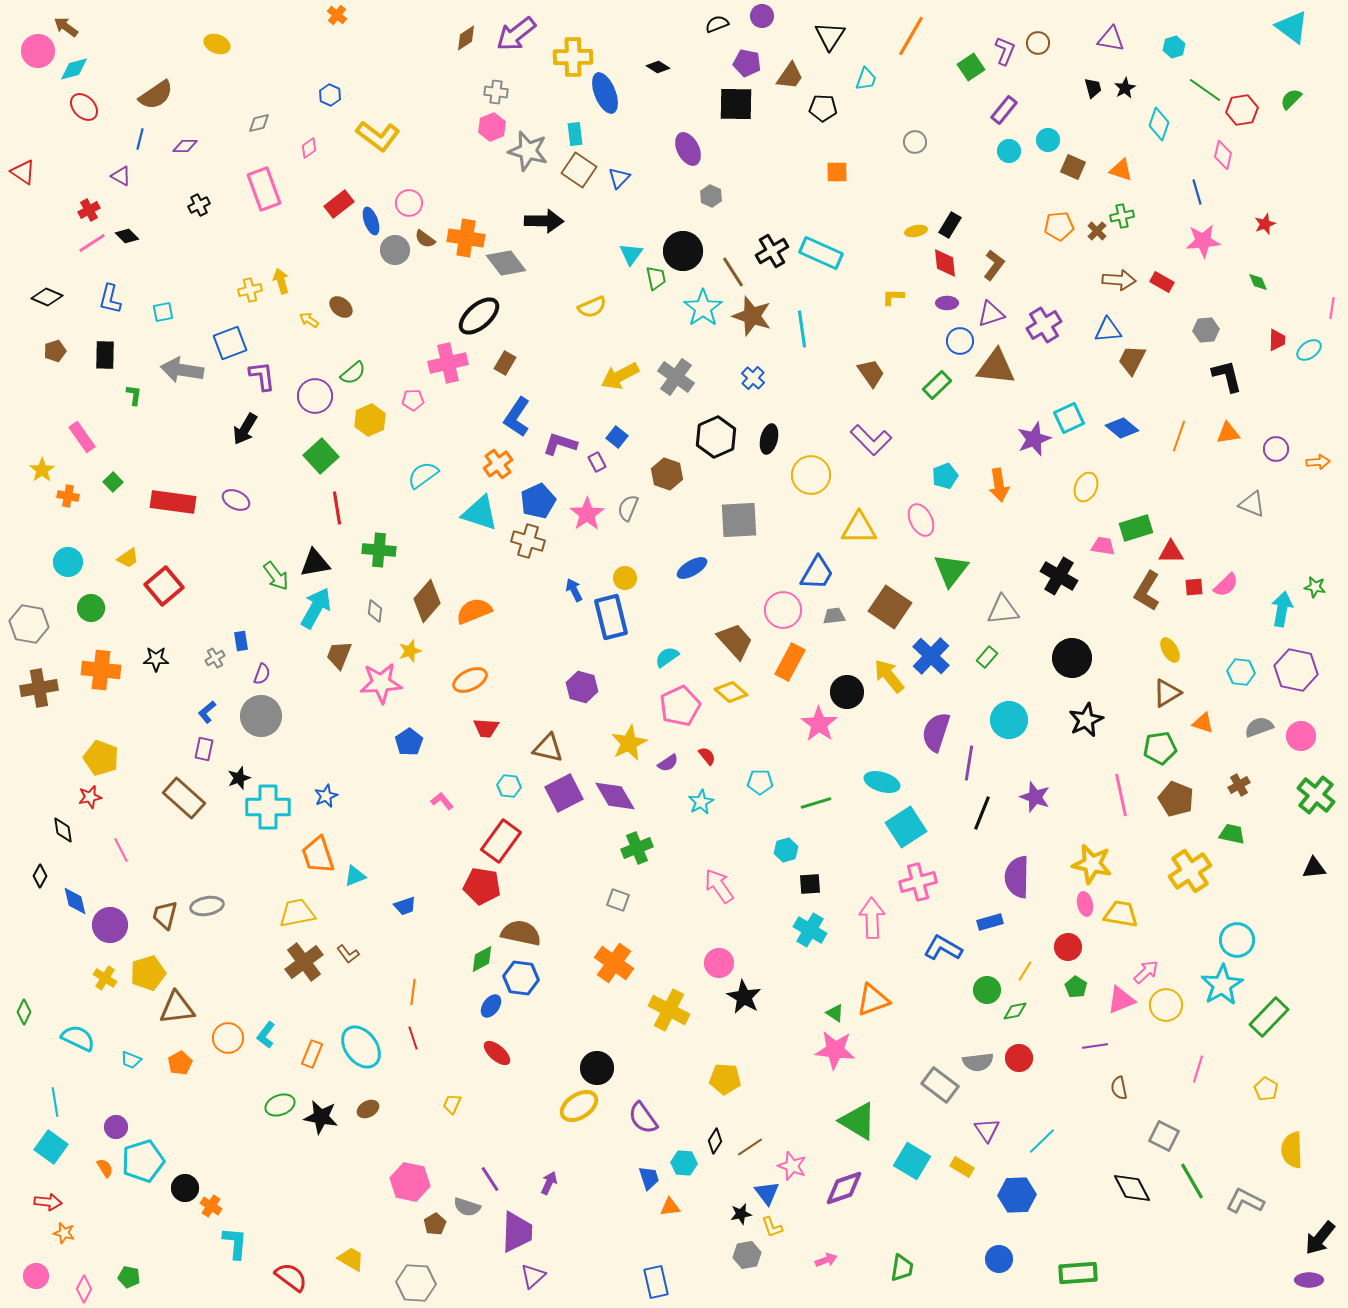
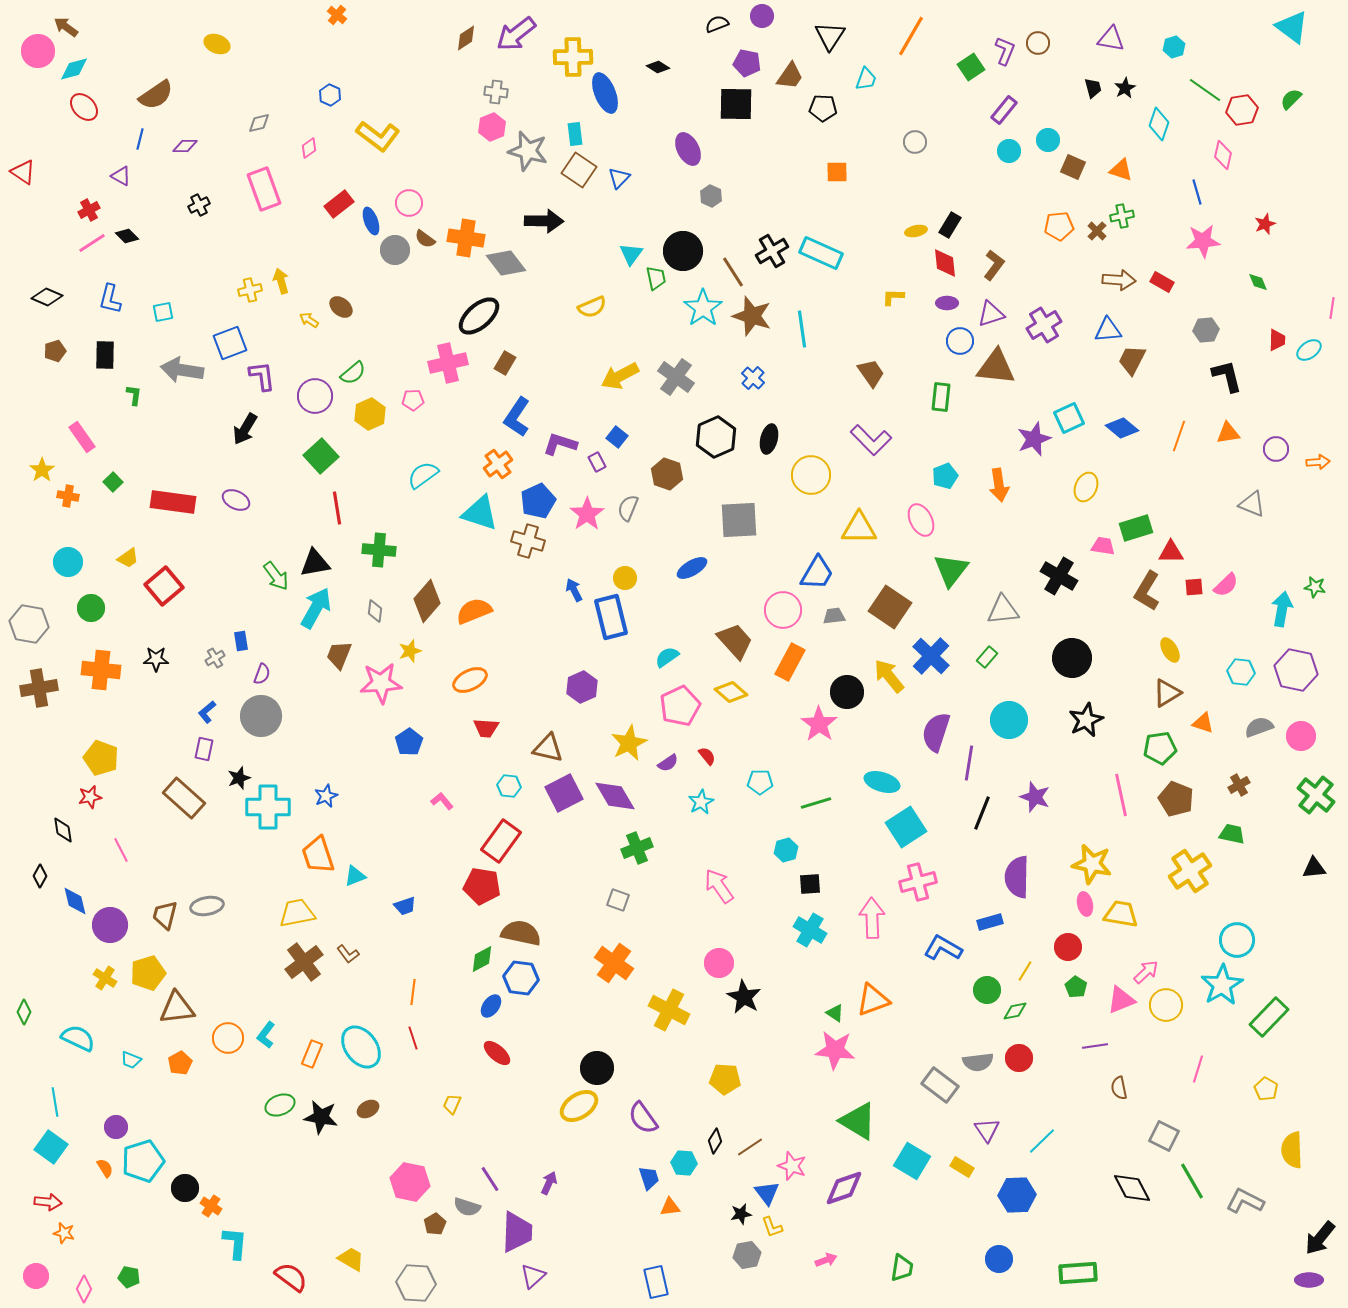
green rectangle at (937, 385): moved 4 px right, 12 px down; rotated 40 degrees counterclockwise
yellow hexagon at (370, 420): moved 6 px up
purple hexagon at (582, 687): rotated 20 degrees clockwise
